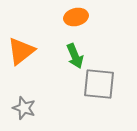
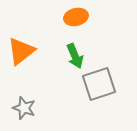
gray square: rotated 24 degrees counterclockwise
